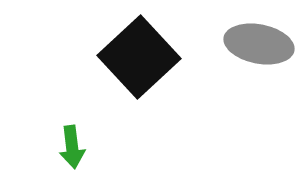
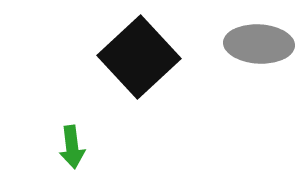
gray ellipse: rotated 8 degrees counterclockwise
